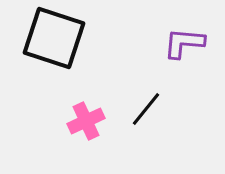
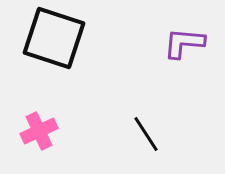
black line: moved 25 px down; rotated 72 degrees counterclockwise
pink cross: moved 47 px left, 10 px down
